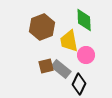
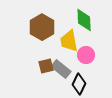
brown hexagon: rotated 10 degrees counterclockwise
